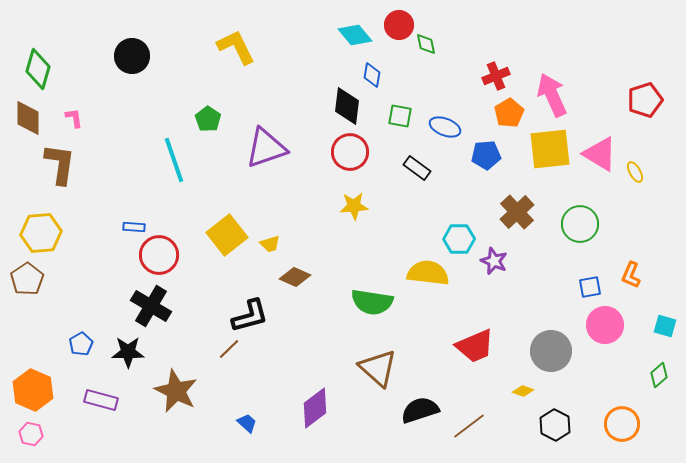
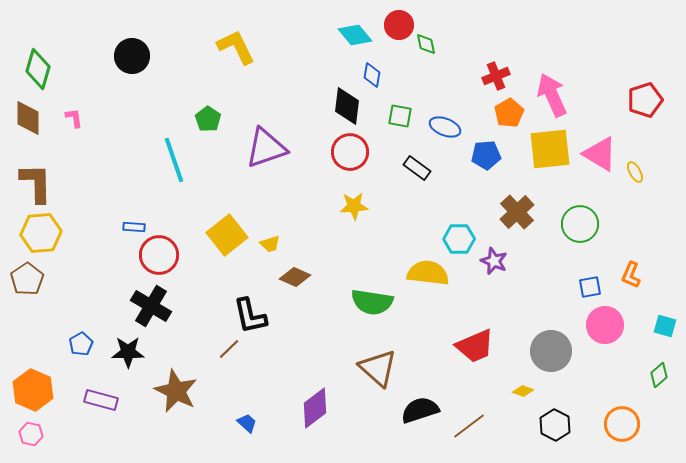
brown L-shape at (60, 164): moved 24 px left, 19 px down; rotated 9 degrees counterclockwise
black L-shape at (250, 316): rotated 93 degrees clockwise
